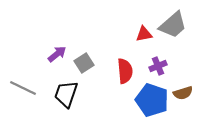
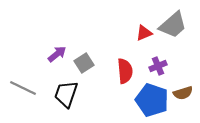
red triangle: moved 1 px up; rotated 12 degrees counterclockwise
